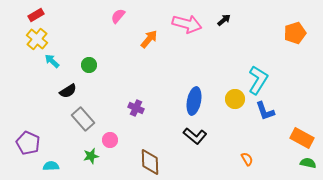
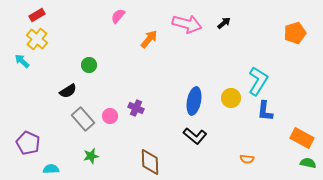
red rectangle: moved 1 px right
black arrow: moved 3 px down
cyan arrow: moved 30 px left
cyan L-shape: moved 1 px down
yellow circle: moved 4 px left, 1 px up
blue L-shape: rotated 25 degrees clockwise
pink circle: moved 24 px up
orange semicircle: rotated 128 degrees clockwise
cyan semicircle: moved 3 px down
